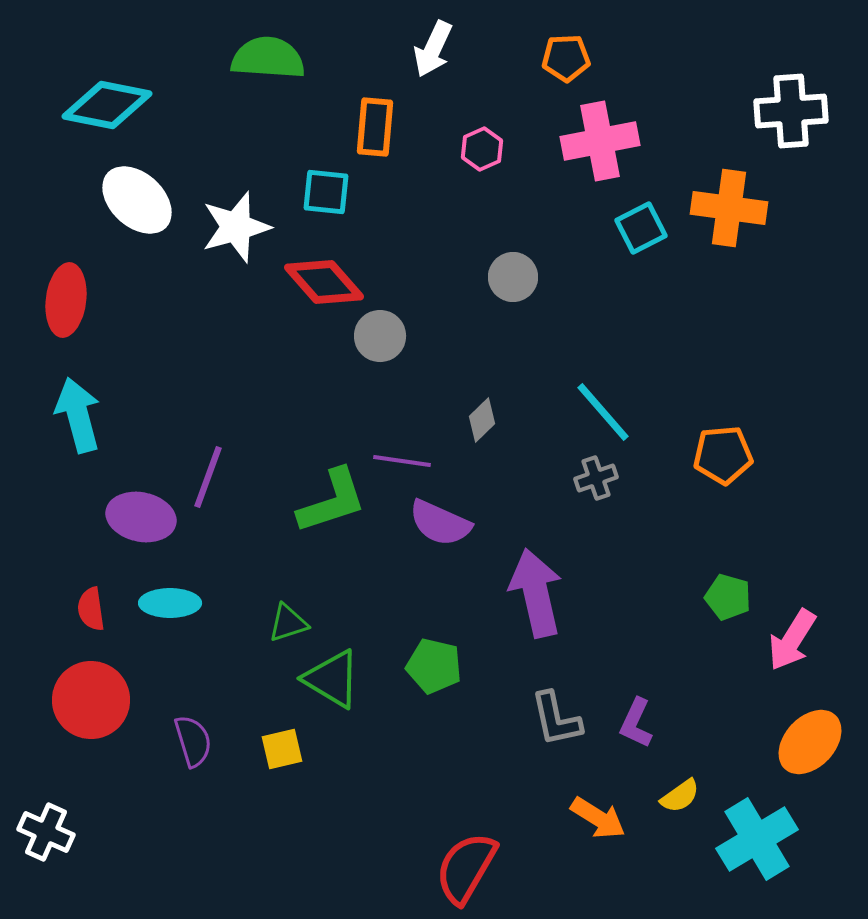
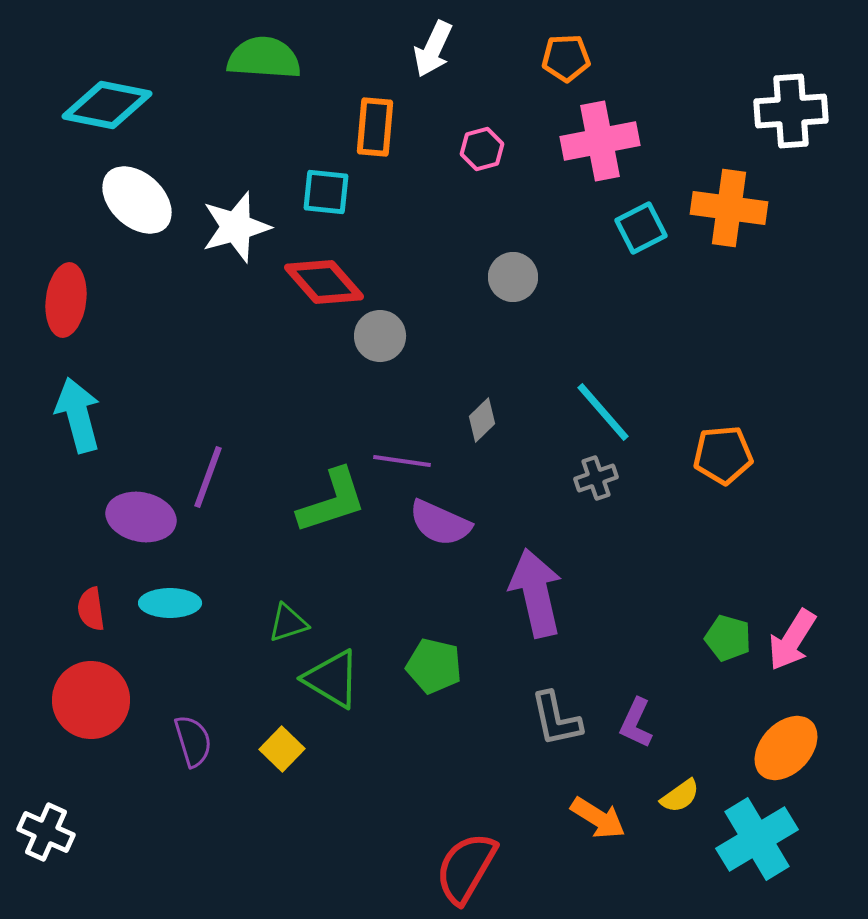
green semicircle at (268, 58): moved 4 px left
pink hexagon at (482, 149): rotated 9 degrees clockwise
green pentagon at (728, 597): moved 41 px down
orange ellipse at (810, 742): moved 24 px left, 6 px down
yellow square at (282, 749): rotated 33 degrees counterclockwise
